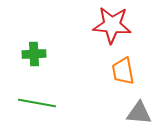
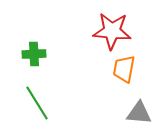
red star: moved 6 px down
orange trapezoid: moved 1 px right, 2 px up; rotated 20 degrees clockwise
green line: rotated 48 degrees clockwise
